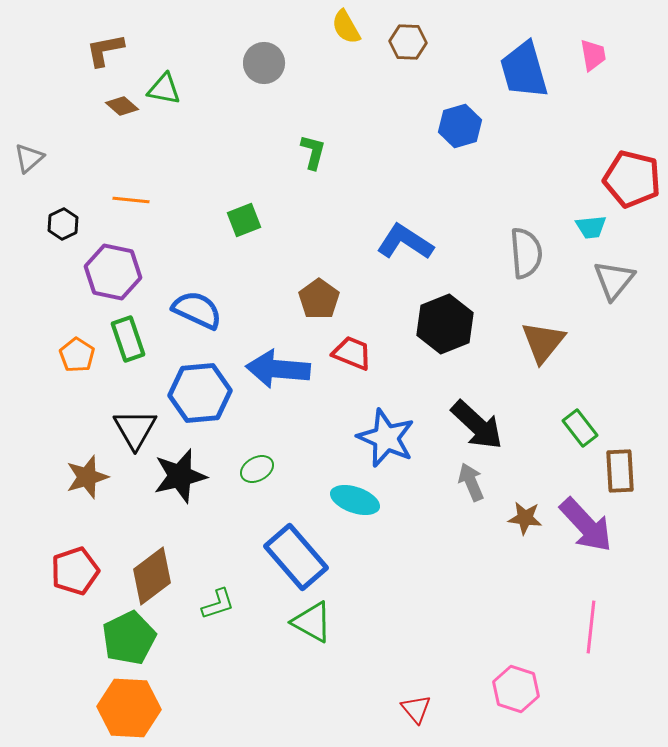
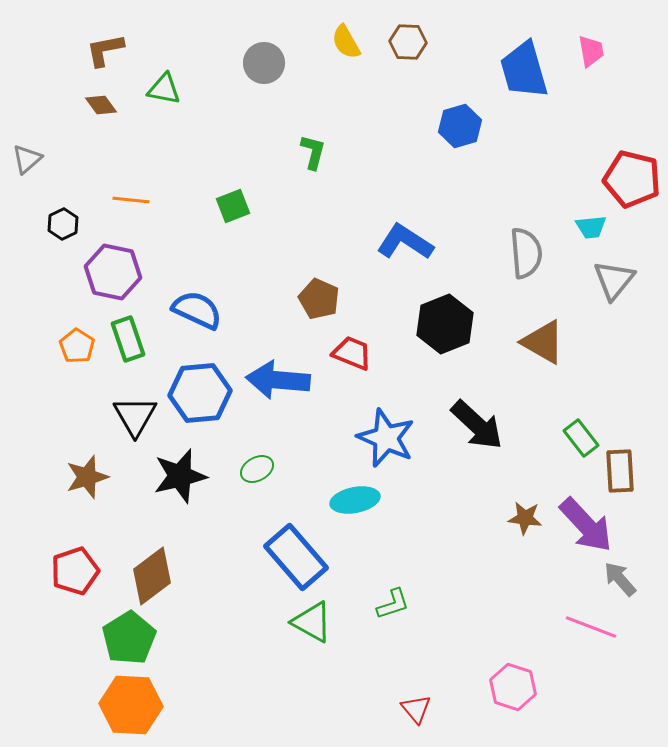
yellow semicircle at (346, 27): moved 15 px down
pink trapezoid at (593, 55): moved 2 px left, 4 px up
brown diamond at (122, 106): moved 21 px left, 1 px up; rotated 12 degrees clockwise
gray triangle at (29, 158): moved 2 px left, 1 px down
green square at (244, 220): moved 11 px left, 14 px up
brown pentagon at (319, 299): rotated 12 degrees counterclockwise
brown triangle at (543, 342): rotated 39 degrees counterclockwise
orange pentagon at (77, 355): moved 9 px up
blue arrow at (278, 369): moved 11 px down
green rectangle at (580, 428): moved 1 px right, 10 px down
black triangle at (135, 429): moved 13 px up
gray arrow at (471, 482): moved 149 px right, 97 px down; rotated 18 degrees counterclockwise
cyan ellipse at (355, 500): rotated 30 degrees counterclockwise
green L-shape at (218, 604): moved 175 px right
pink line at (591, 627): rotated 75 degrees counterclockwise
green pentagon at (129, 638): rotated 6 degrees counterclockwise
pink hexagon at (516, 689): moved 3 px left, 2 px up
orange hexagon at (129, 708): moved 2 px right, 3 px up
